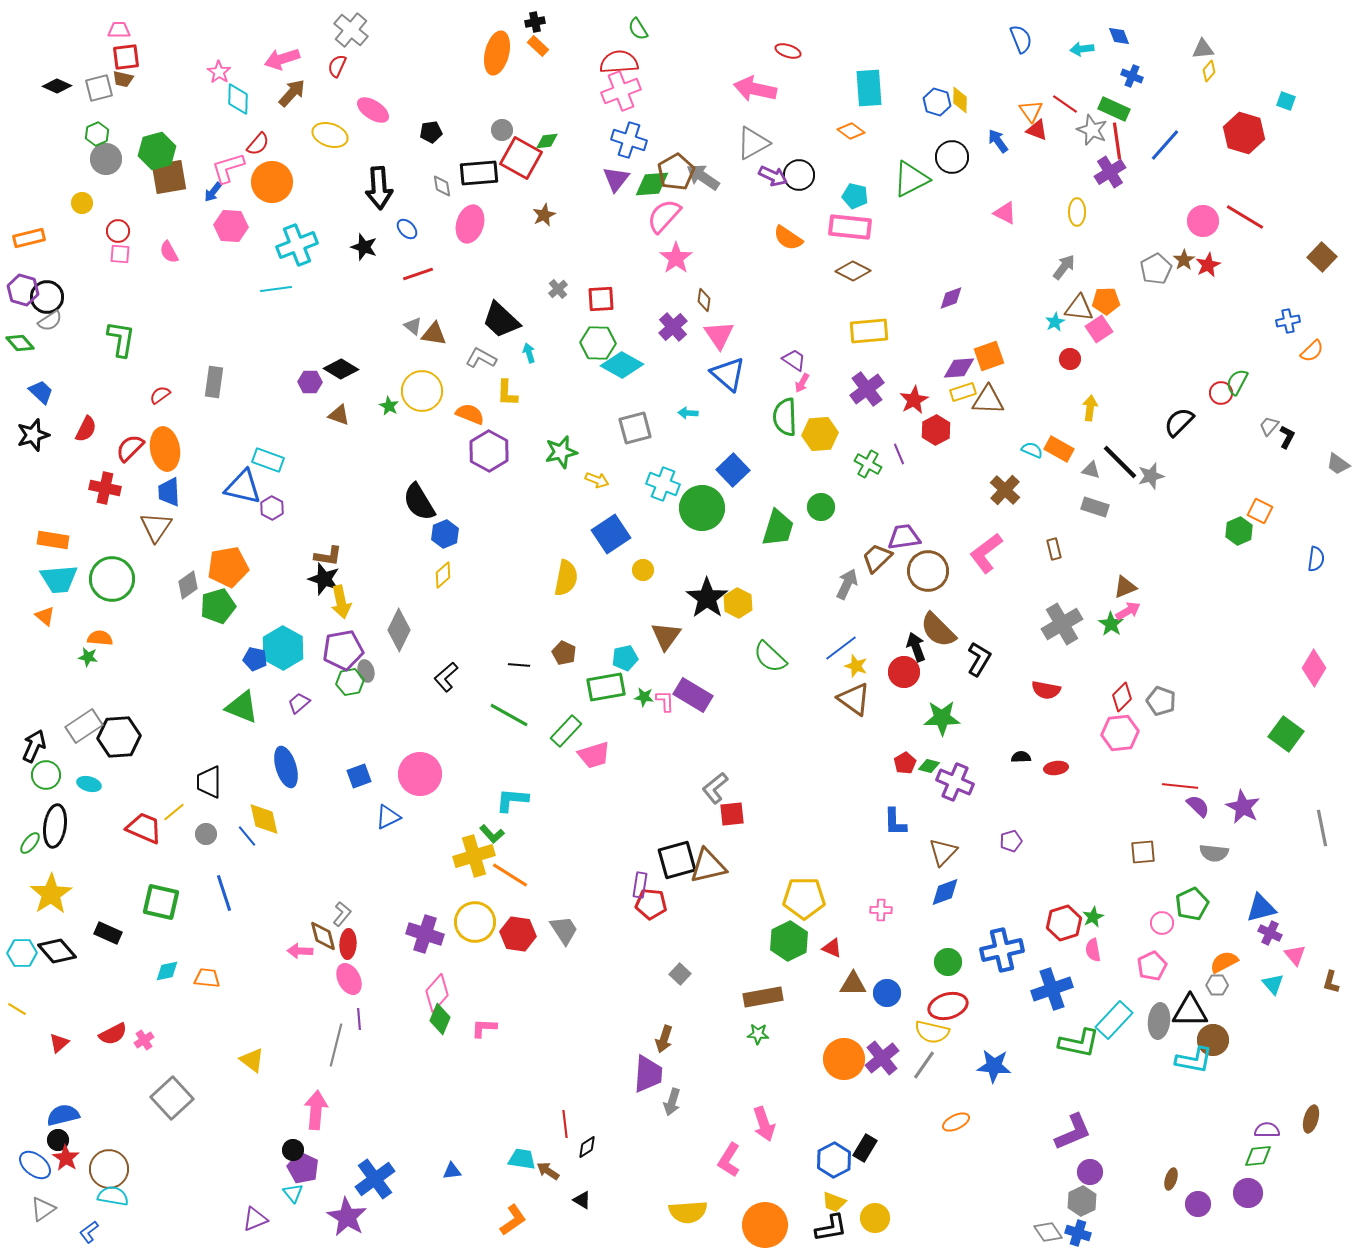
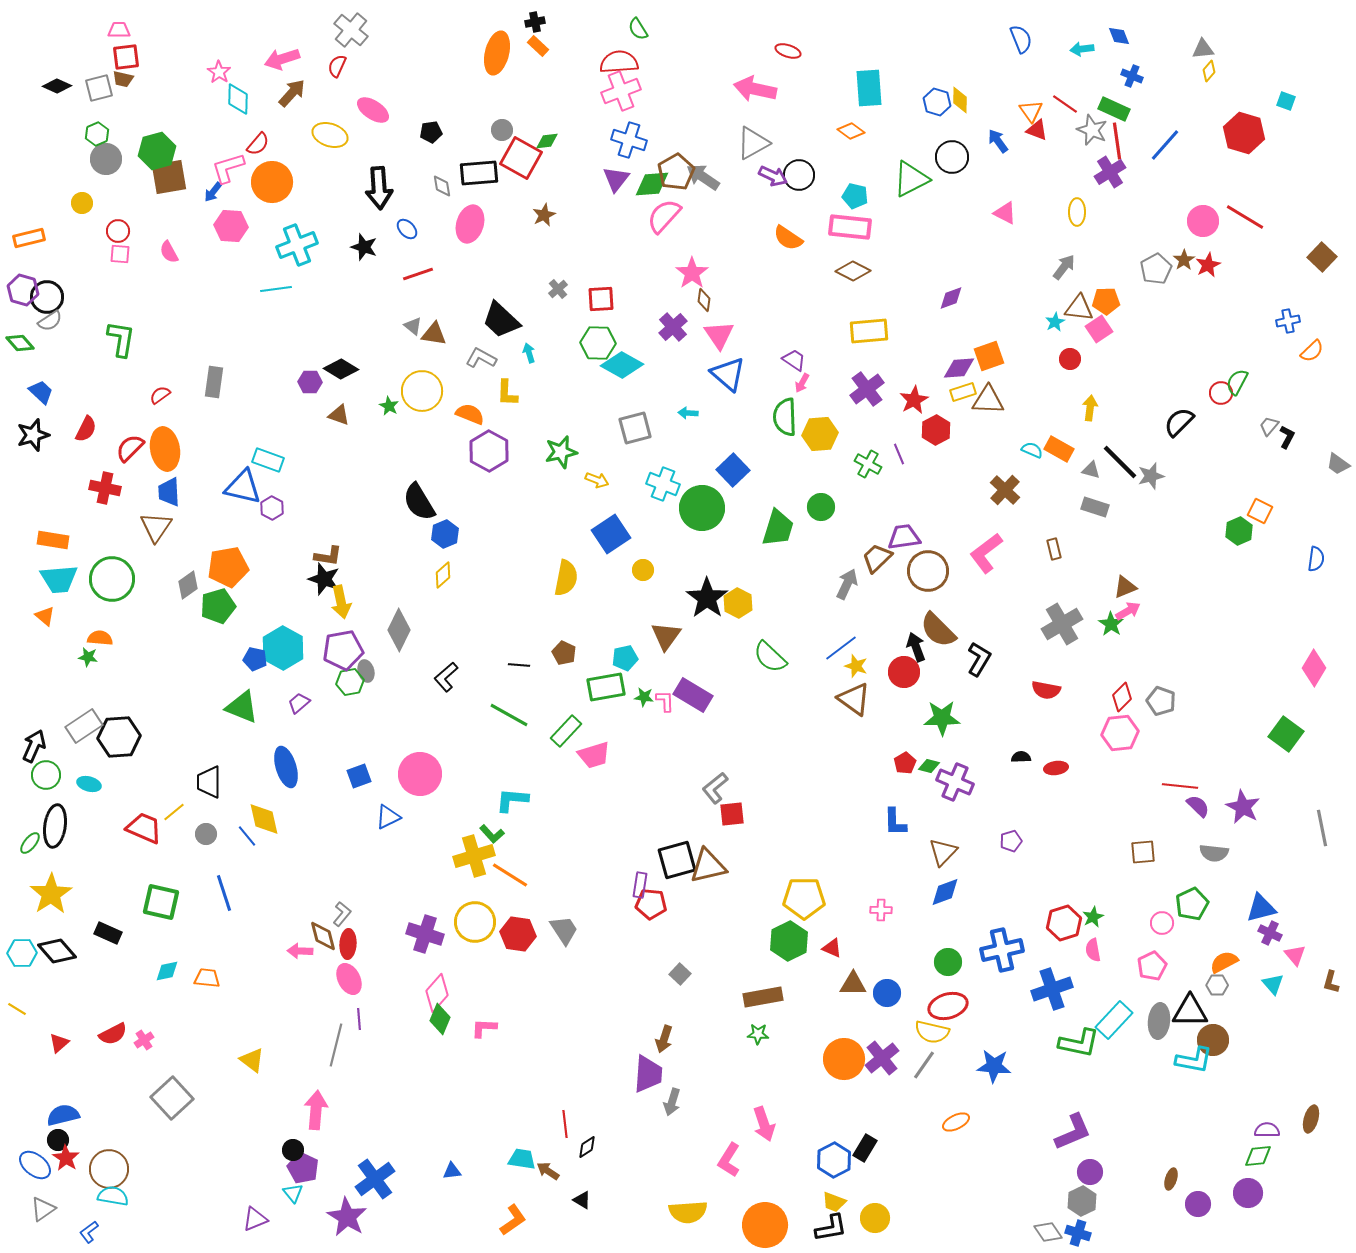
pink star at (676, 258): moved 16 px right, 15 px down
